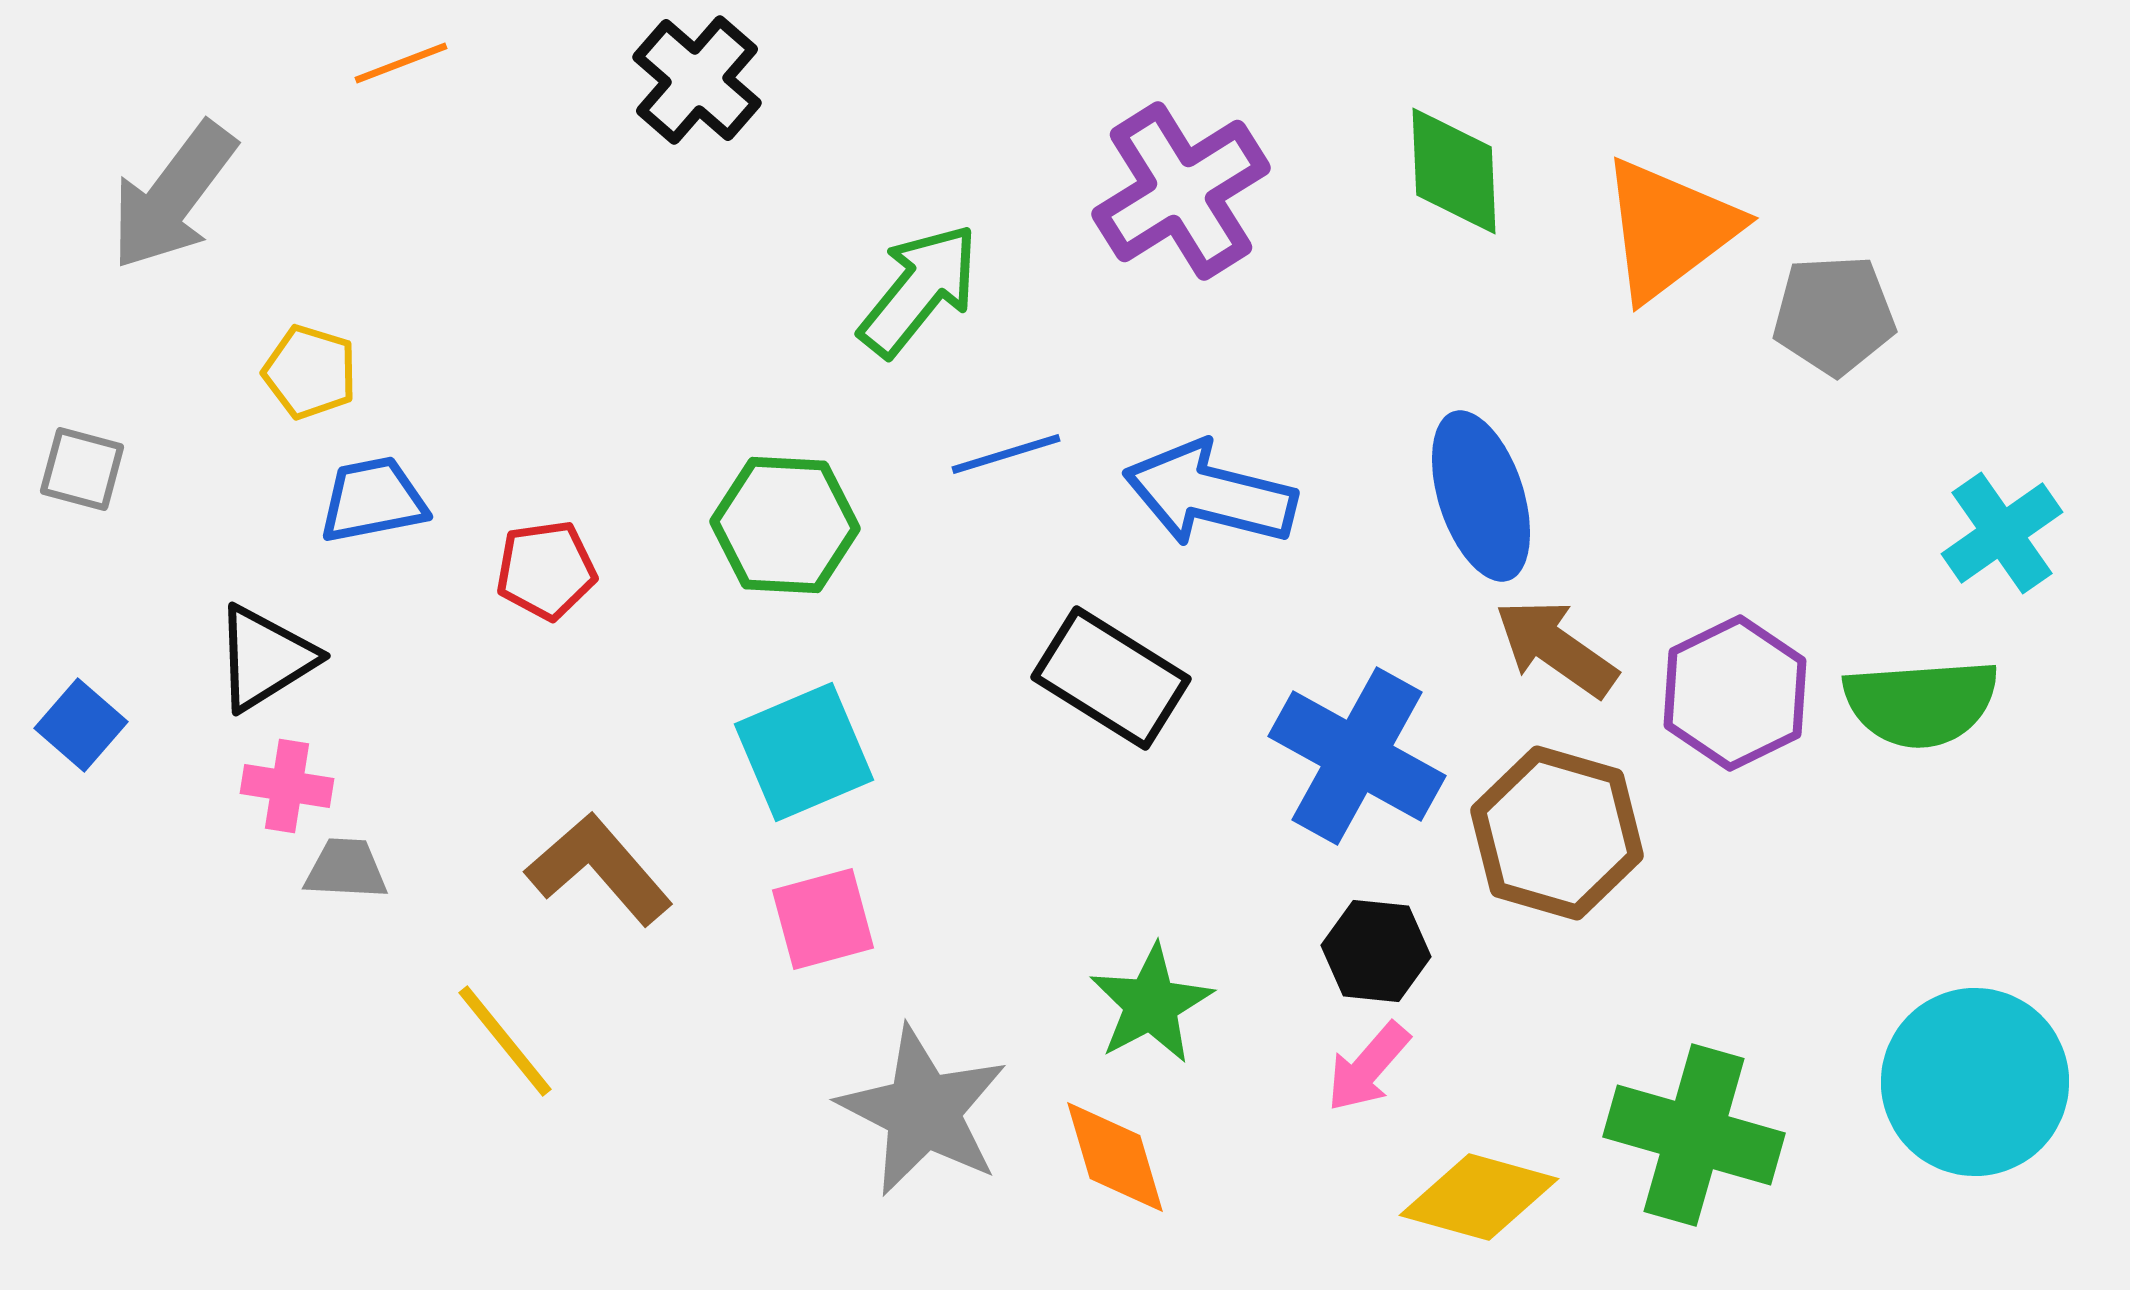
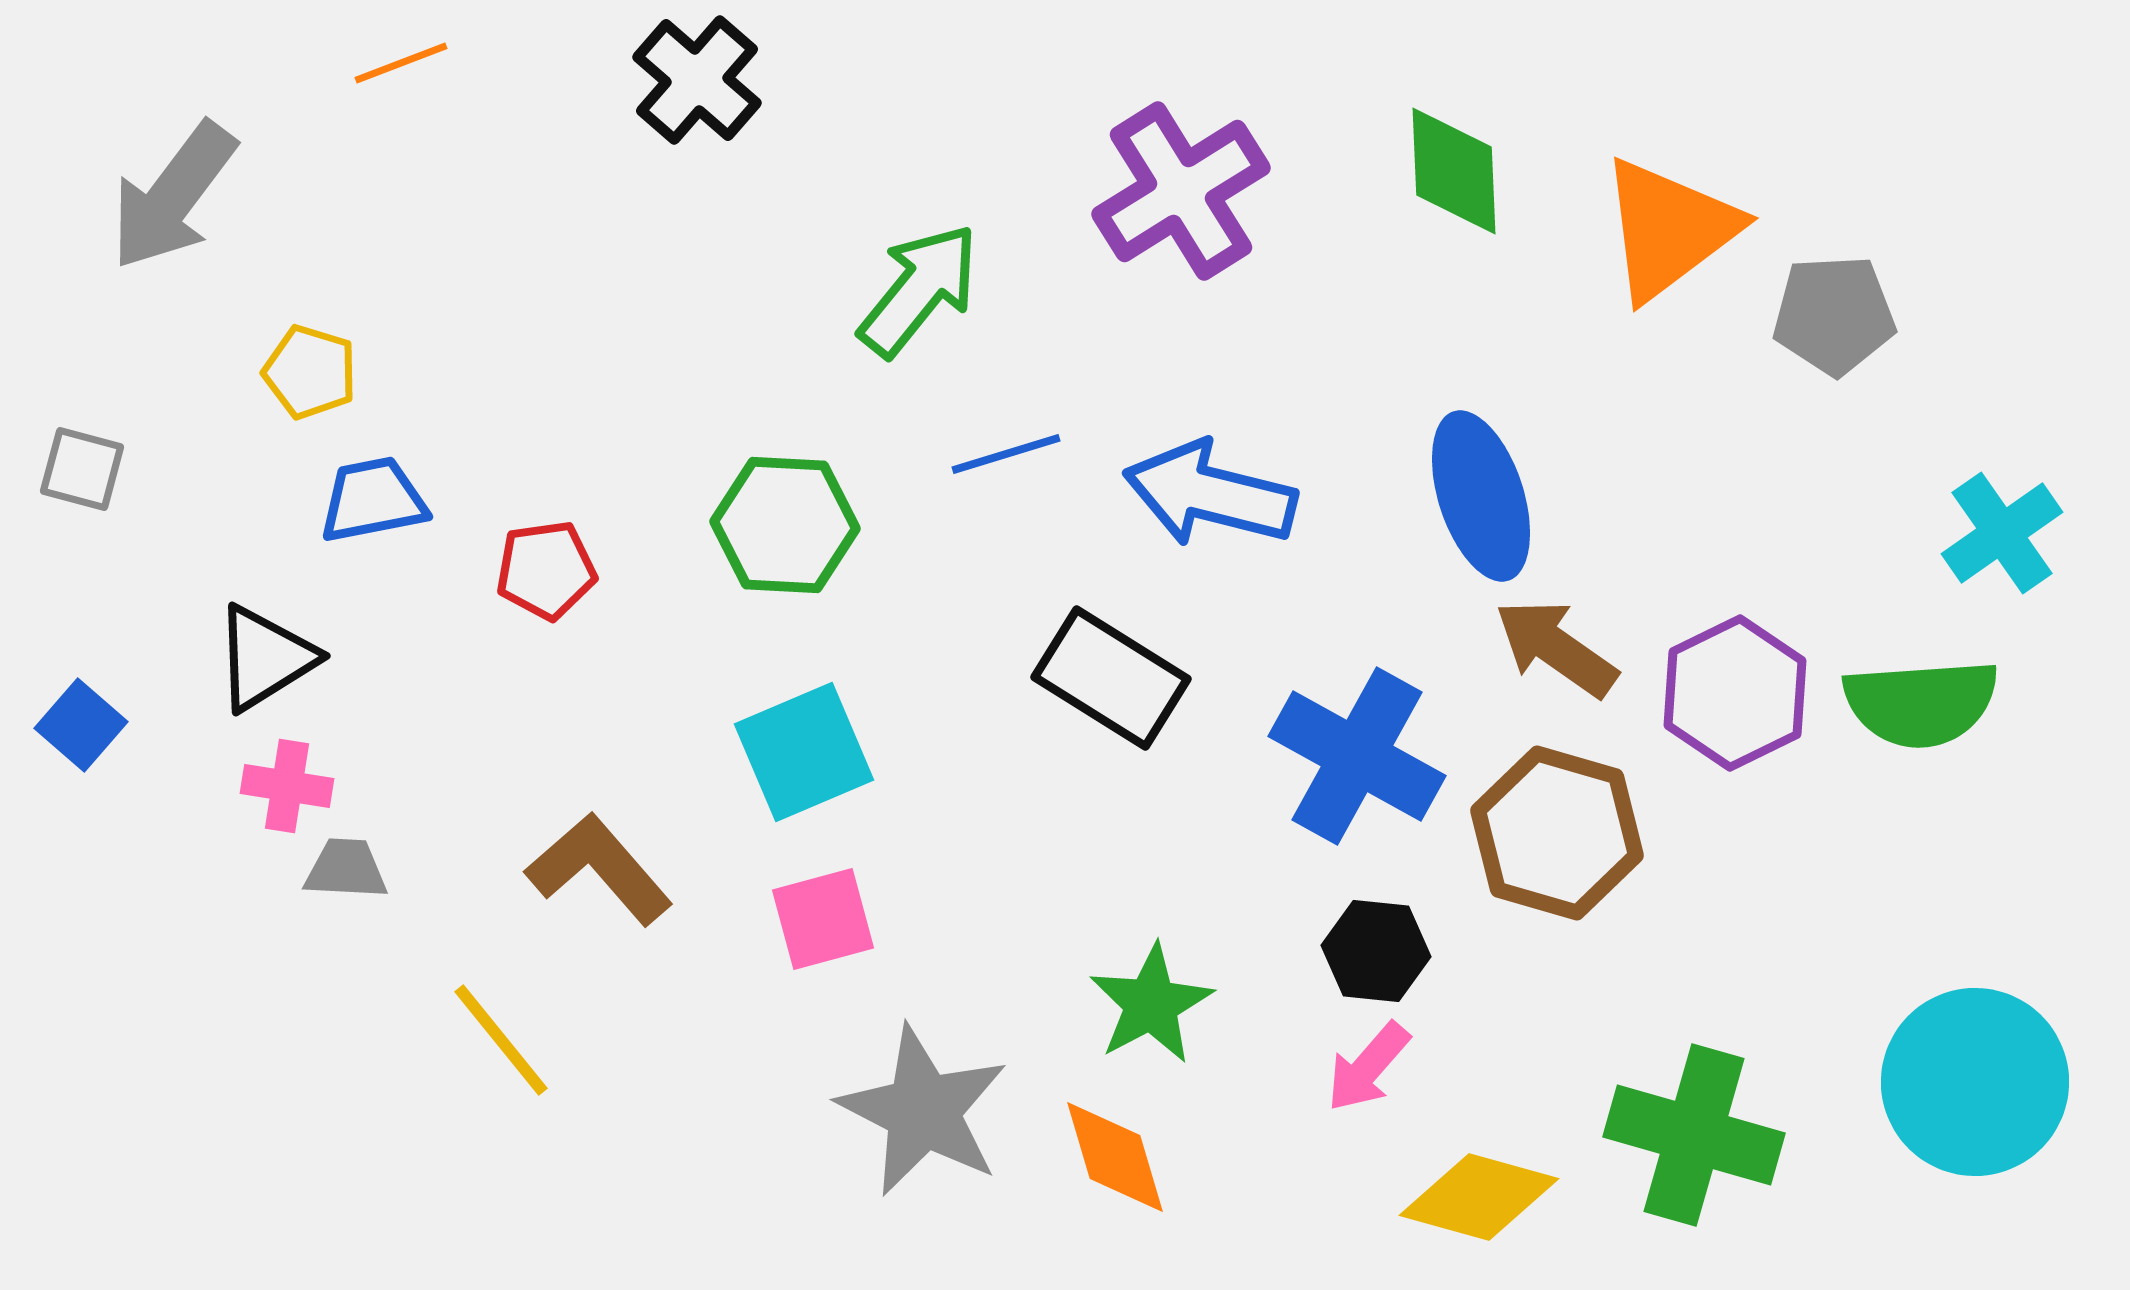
yellow line: moved 4 px left, 1 px up
